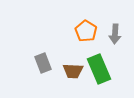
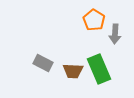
orange pentagon: moved 8 px right, 11 px up
gray rectangle: rotated 42 degrees counterclockwise
